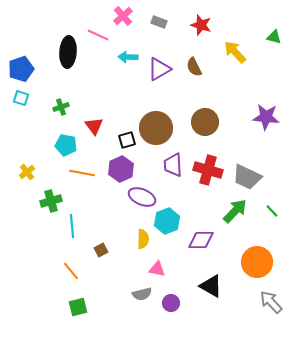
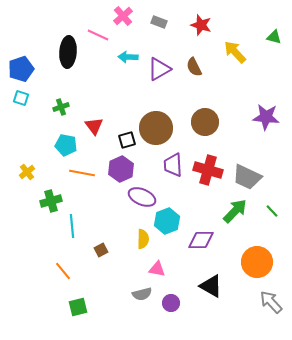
orange line at (71, 271): moved 8 px left
